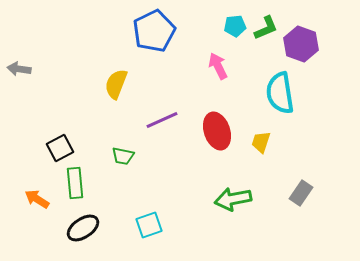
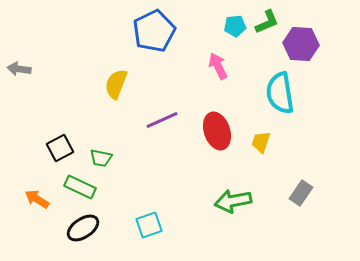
green L-shape: moved 1 px right, 6 px up
purple hexagon: rotated 16 degrees counterclockwise
green trapezoid: moved 22 px left, 2 px down
green rectangle: moved 5 px right, 4 px down; rotated 60 degrees counterclockwise
green arrow: moved 2 px down
